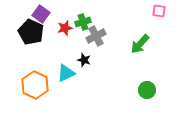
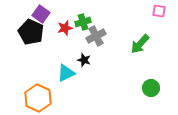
orange hexagon: moved 3 px right, 13 px down
green circle: moved 4 px right, 2 px up
